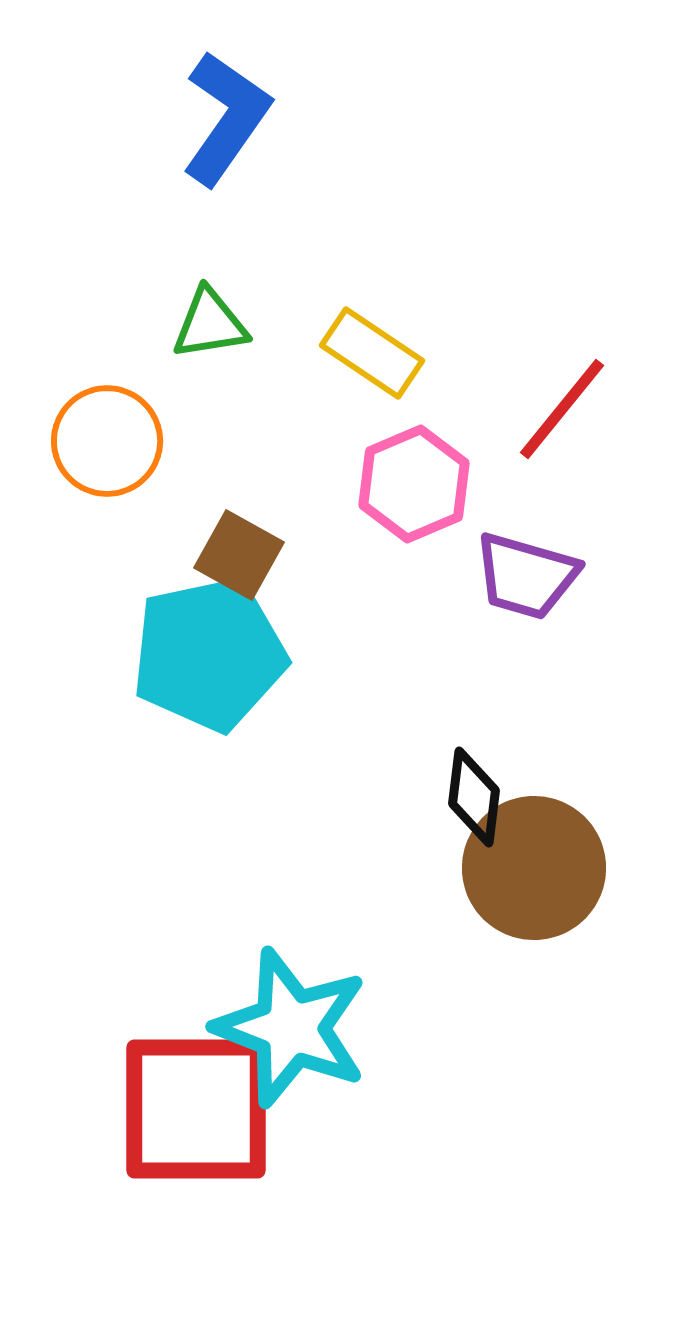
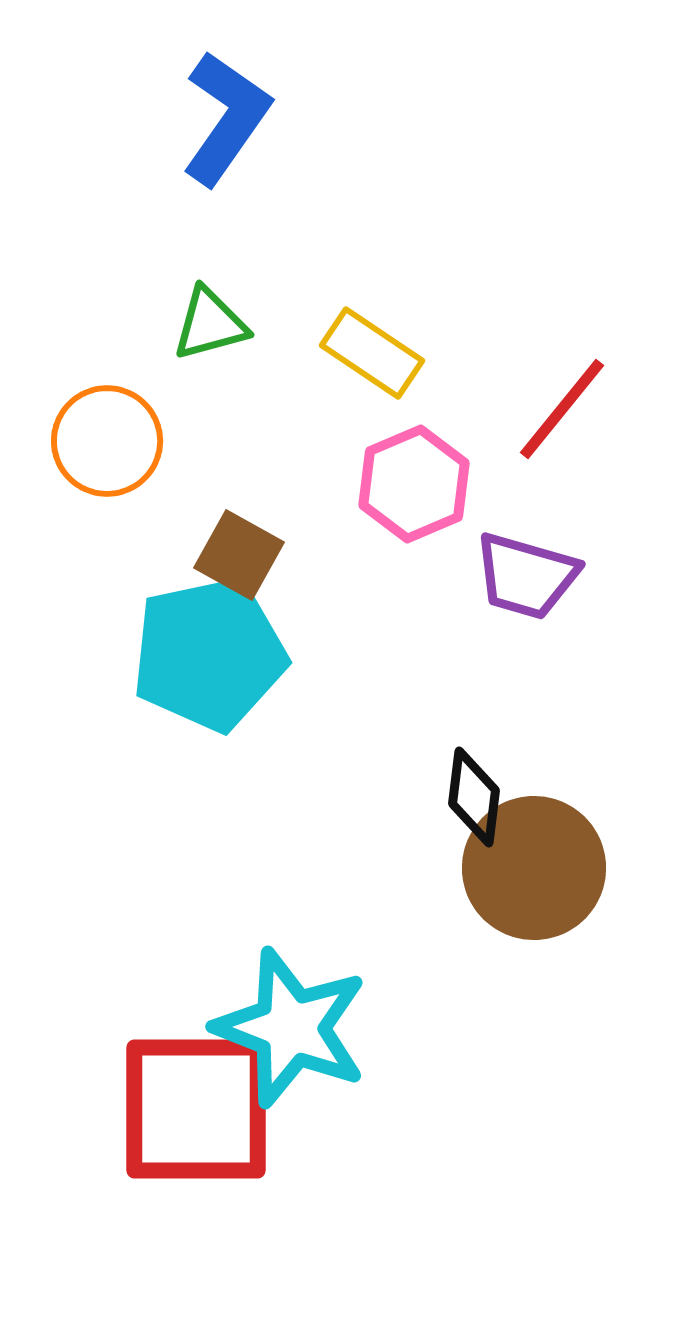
green triangle: rotated 6 degrees counterclockwise
